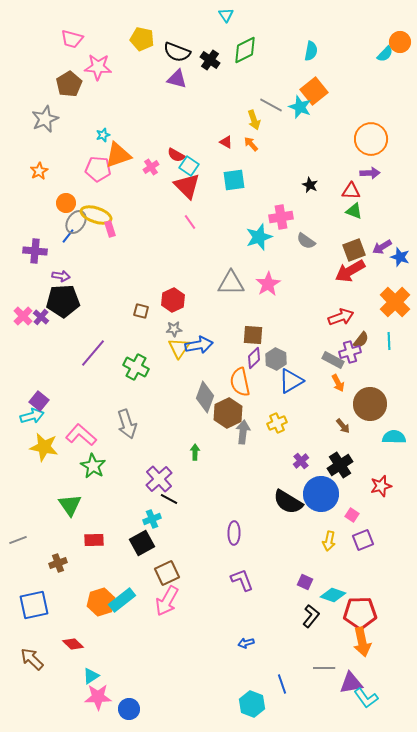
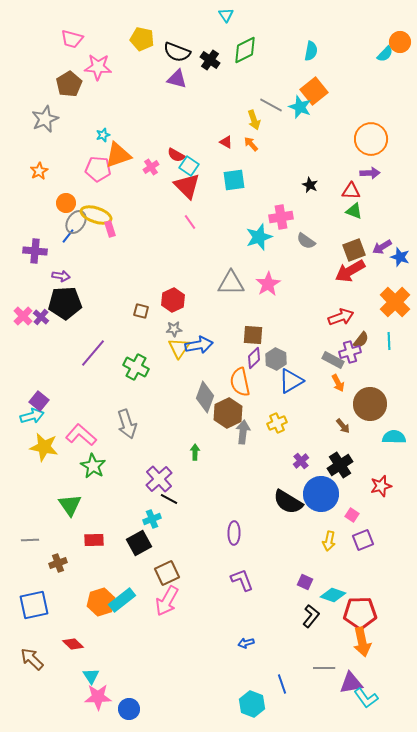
black pentagon at (63, 301): moved 2 px right, 2 px down
gray line at (18, 540): moved 12 px right; rotated 18 degrees clockwise
black square at (142, 543): moved 3 px left
cyan triangle at (91, 676): rotated 30 degrees counterclockwise
